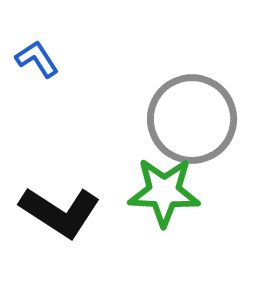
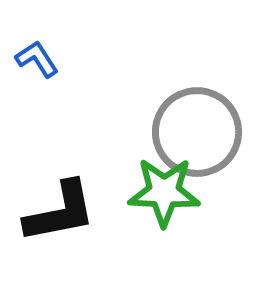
gray circle: moved 5 px right, 13 px down
black L-shape: rotated 44 degrees counterclockwise
